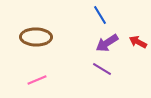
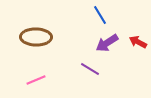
purple line: moved 12 px left
pink line: moved 1 px left
